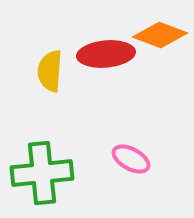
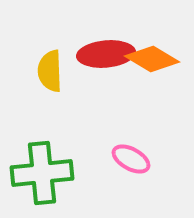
orange diamond: moved 8 px left, 24 px down; rotated 10 degrees clockwise
yellow semicircle: rotated 6 degrees counterclockwise
